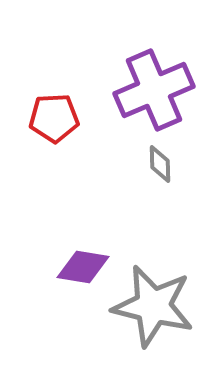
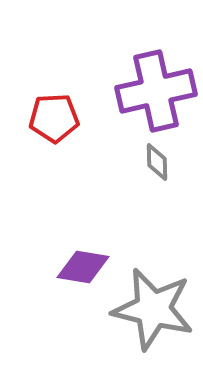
purple cross: moved 2 px right, 1 px down; rotated 10 degrees clockwise
gray diamond: moved 3 px left, 2 px up
gray star: moved 3 px down
